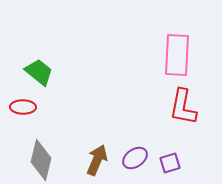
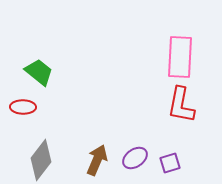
pink rectangle: moved 3 px right, 2 px down
red L-shape: moved 2 px left, 2 px up
gray diamond: rotated 24 degrees clockwise
